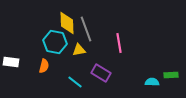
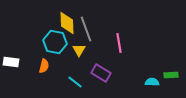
yellow triangle: rotated 48 degrees counterclockwise
